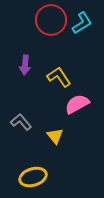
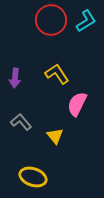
cyan L-shape: moved 4 px right, 2 px up
purple arrow: moved 10 px left, 13 px down
yellow L-shape: moved 2 px left, 3 px up
pink semicircle: rotated 35 degrees counterclockwise
yellow ellipse: rotated 36 degrees clockwise
